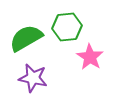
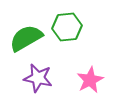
pink star: moved 23 px down; rotated 12 degrees clockwise
purple star: moved 5 px right
